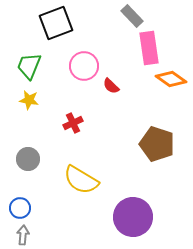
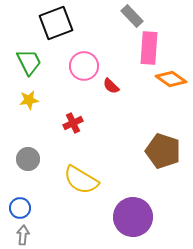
pink rectangle: rotated 12 degrees clockwise
green trapezoid: moved 4 px up; rotated 132 degrees clockwise
yellow star: rotated 18 degrees counterclockwise
brown pentagon: moved 6 px right, 7 px down
